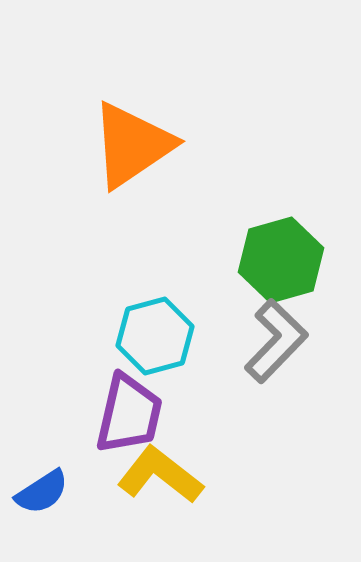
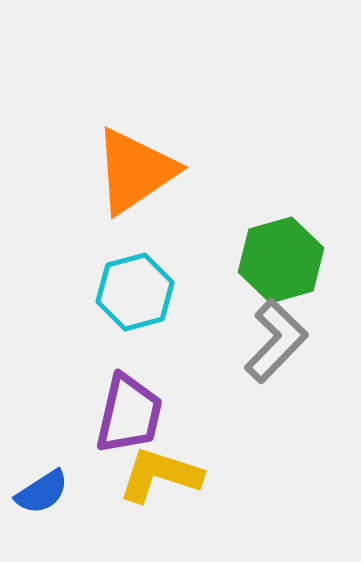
orange triangle: moved 3 px right, 26 px down
cyan hexagon: moved 20 px left, 44 px up
yellow L-shape: rotated 20 degrees counterclockwise
